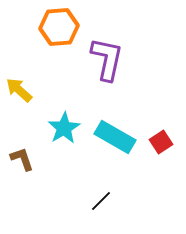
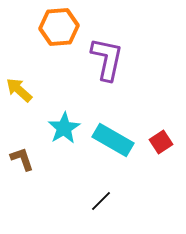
cyan rectangle: moved 2 px left, 3 px down
